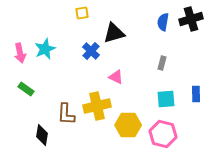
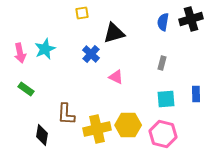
blue cross: moved 3 px down
yellow cross: moved 23 px down
